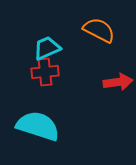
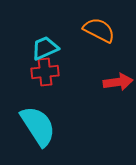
cyan trapezoid: moved 2 px left
cyan semicircle: rotated 39 degrees clockwise
